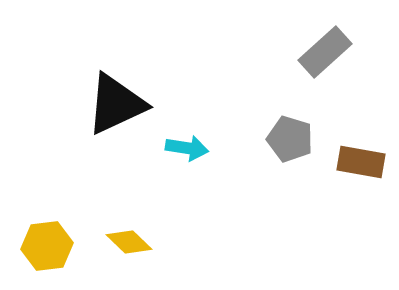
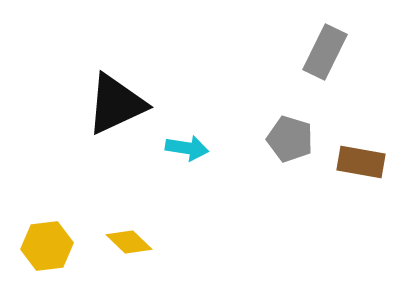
gray rectangle: rotated 22 degrees counterclockwise
